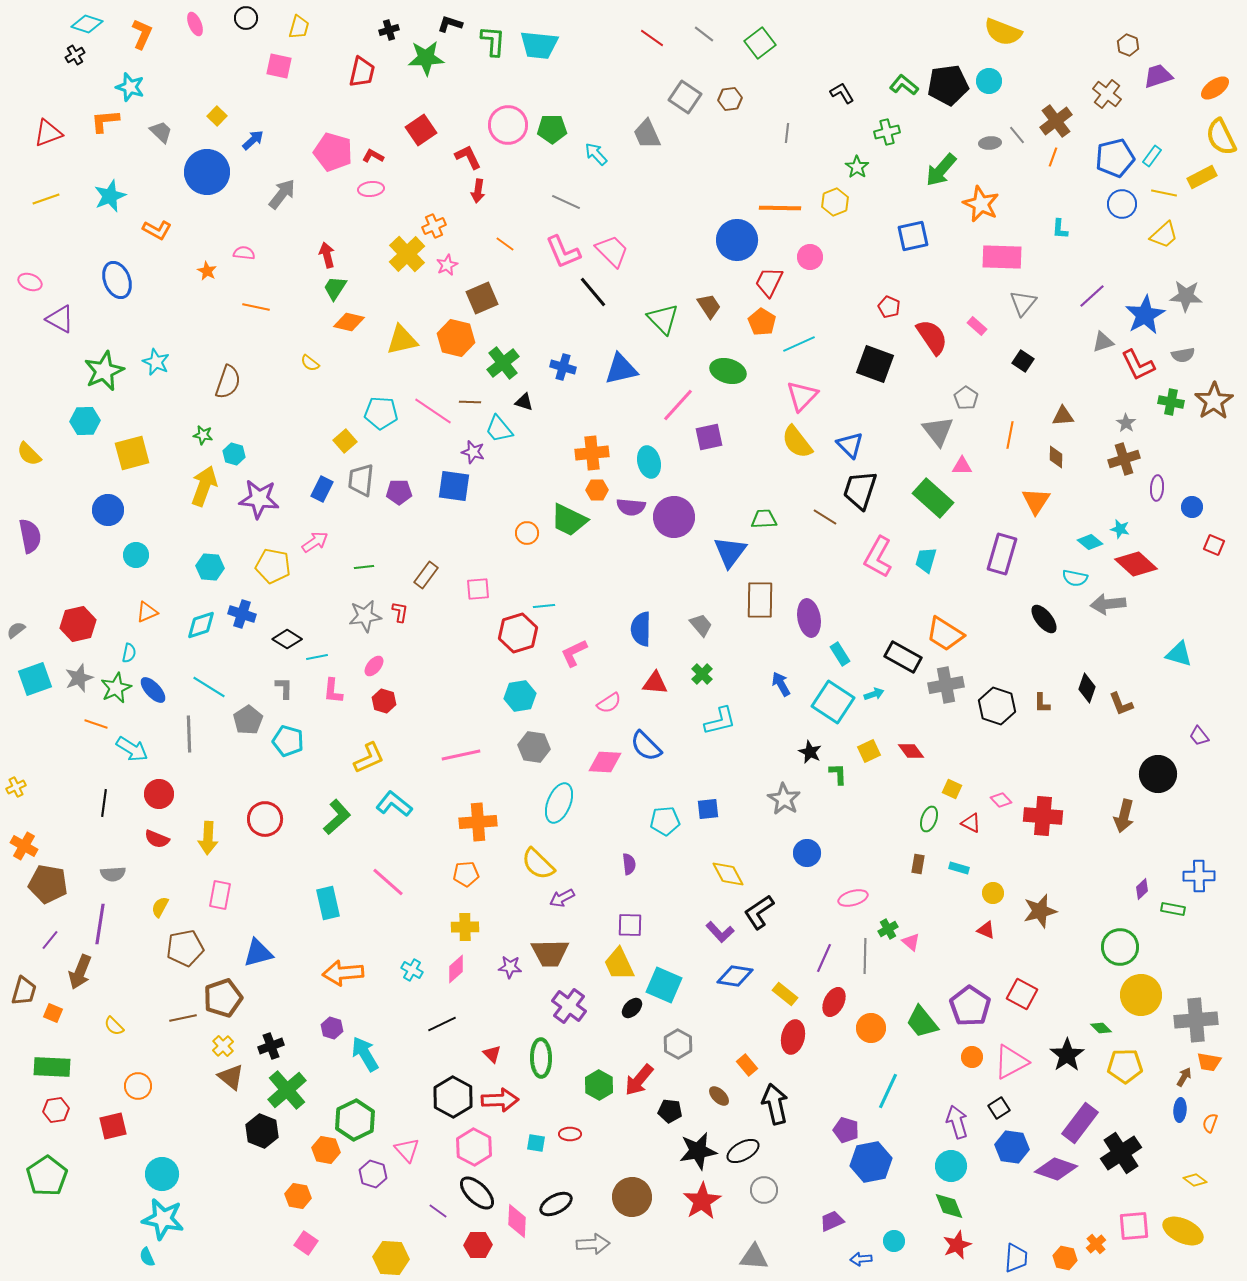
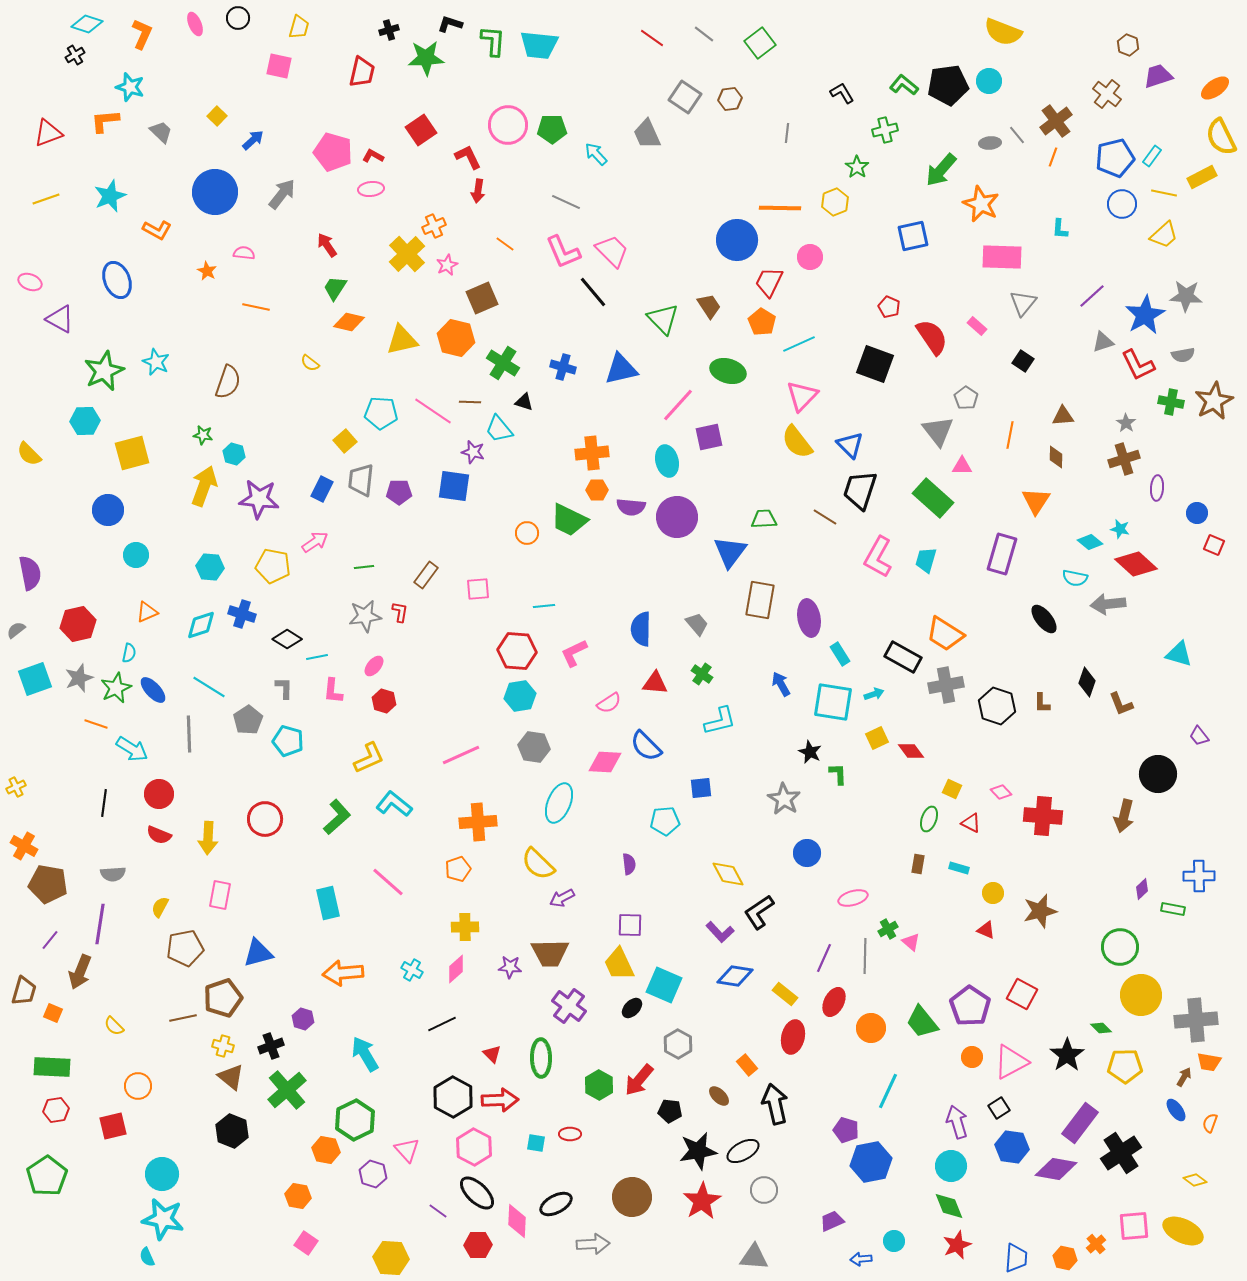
black circle at (246, 18): moved 8 px left
green cross at (887, 132): moved 2 px left, 2 px up
blue circle at (207, 172): moved 8 px right, 20 px down
red arrow at (327, 255): moved 10 px up; rotated 20 degrees counterclockwise
green cross at (503, 363): rotated 20 degrees counterclockwise
brown star at (1214, 401): rotated 6 degrees clockwise
cyan ellipse at (649, 462): moved 18 px right, 1 px up
blue circle at (1192, 507): moved 5 px right, 6 px down
purple circle at (674, 517): moved 3 px right
purple semicircle at (30, 536): moved 37 px down
brown rectangle at (760, 600): rotated 9 degrees clockwise
gray trapezoid at (701, 625): moved 4 px left, 1 px up
red hexagon at (518, 633): moved 1 px left, 18 px down; rotated 21 degrees clockwise
green cross at (702, 674): rotated 10 degrees counterclockwise
black diamond at (1087, 688): moved 6 px up
cyan square at (833, 702): rotated 24 degrees counterclockwise
yellow square at (869, 751): moved 8 px right, 13 px up
pink line at (461, 755): rotated 12 degrees counterclockwise
pink diamond at (1001, 800): moved 8 px up
blue square at (708, 809): moved 7 px left, 21 px up
red semicircle at (157, 839): moved 2 px right, 4 px up
orange pentagon at (466, 874): moved 8 px left, 5 px up; rotated 15 degrees counterclockwise
purple hexagon at (332, 1028): moved 29 px left, 9 px up
yellow cross at (223, 1046): rotated 30 degrees counterclockwise
blue ellipse at (1180, 1110): moved 4 px left; rotated 40 degrees counterclockwise
black hexagon at (262, 1131): moved 30 px left
purple diamond at (1056, 1169): rotated 9 degrees counterclockwise
